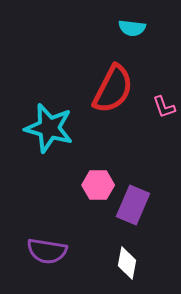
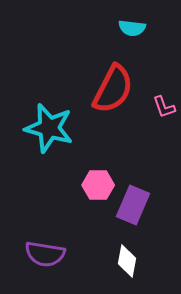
purple semicircle: moved 2 px left, 3 px down
white diamond: moved 2 px up
